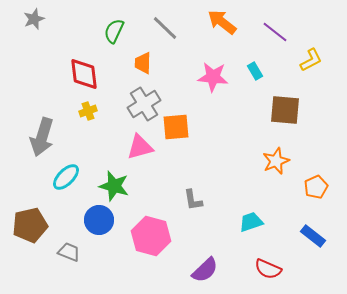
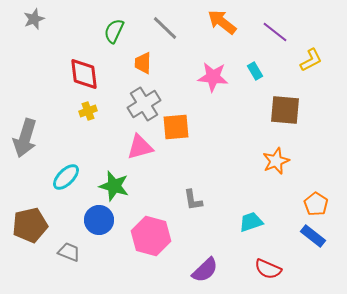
gray arrow: moved 17 px left, 1 px down
orange pentagon: moved 17 px down; rotated 15 degrees counterclockwise
